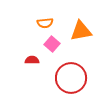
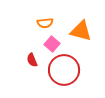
orange triangle: rotated 25 degrees clockwise
red semicircle: rotated 112 degrees counterclockwise
red circle: moved 7 px left, 8 px up
